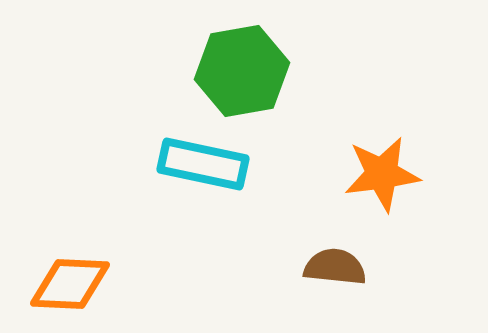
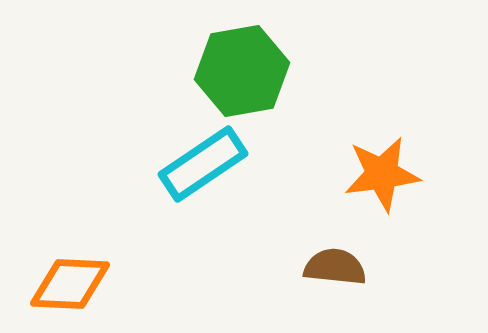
cyan rectangle: rotated 46 degrees counterclockwise
